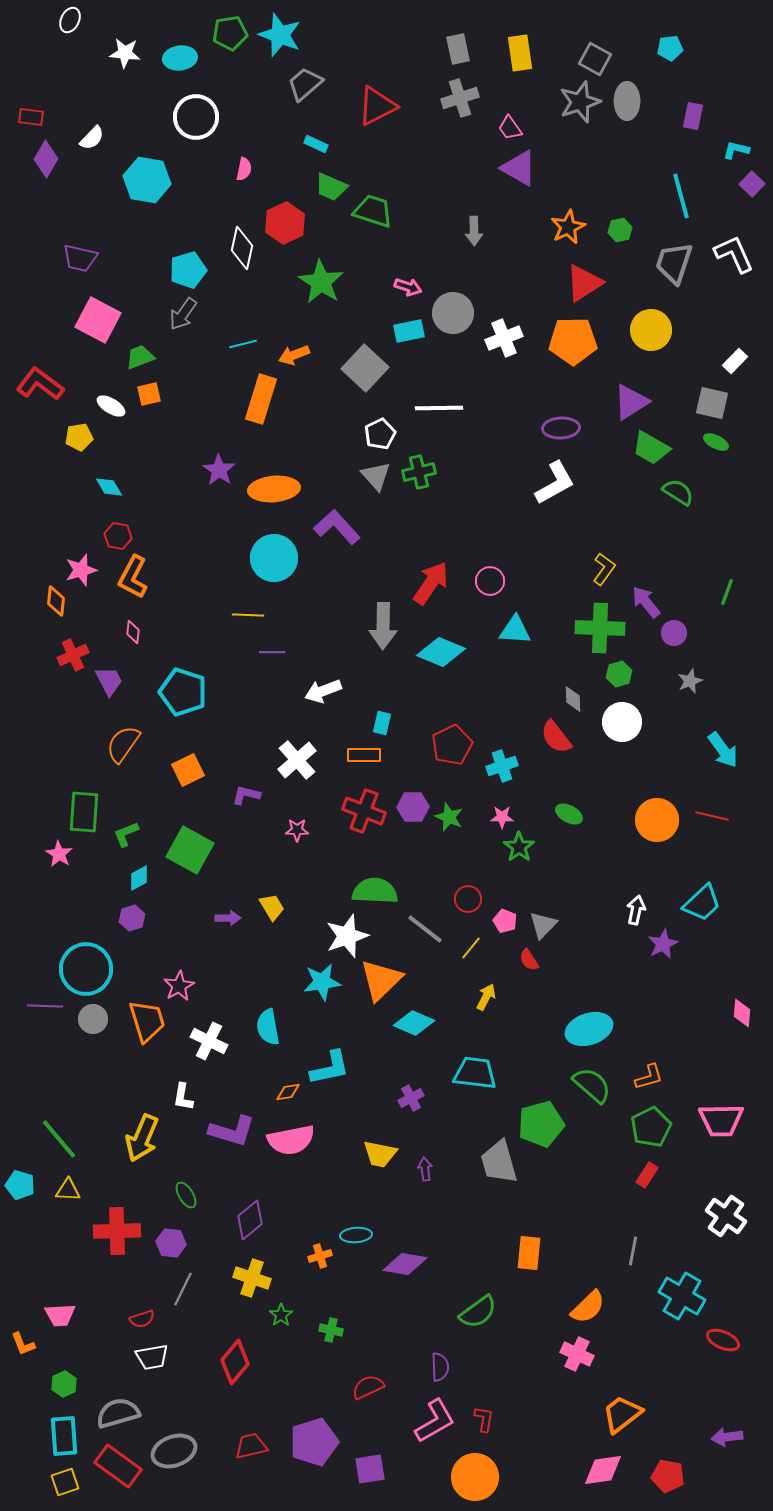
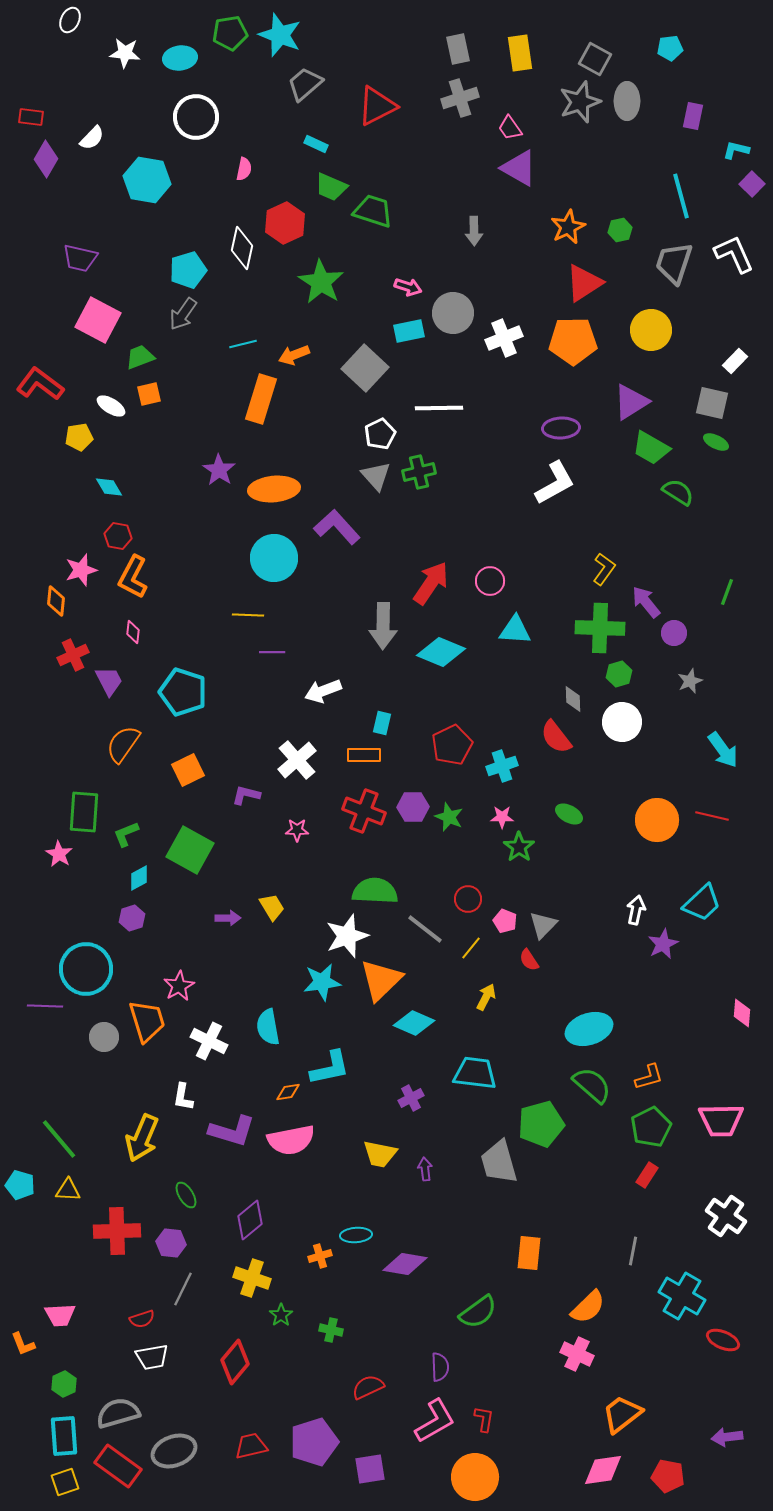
gray circle at (93, 1019): moved 11 px right, 18 px down
